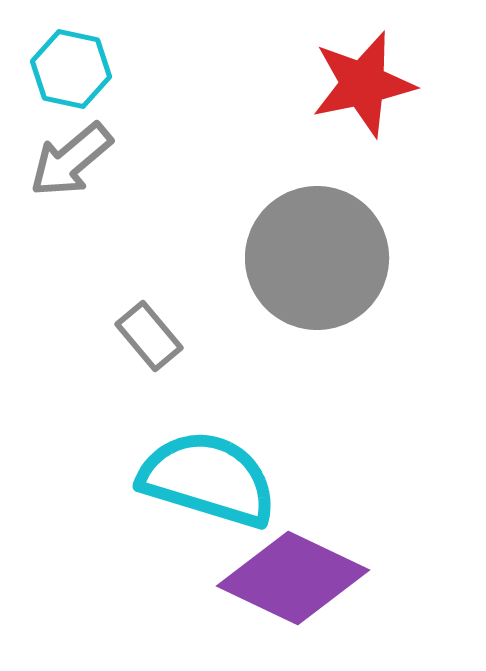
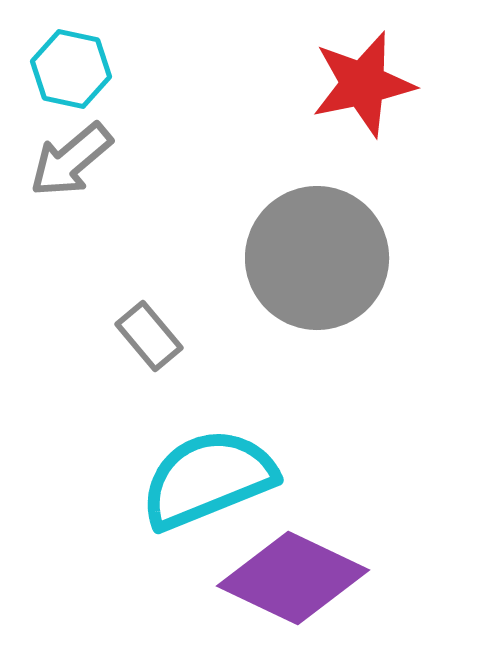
cyan semicircle: rotated 39 degrees counterclockwise
